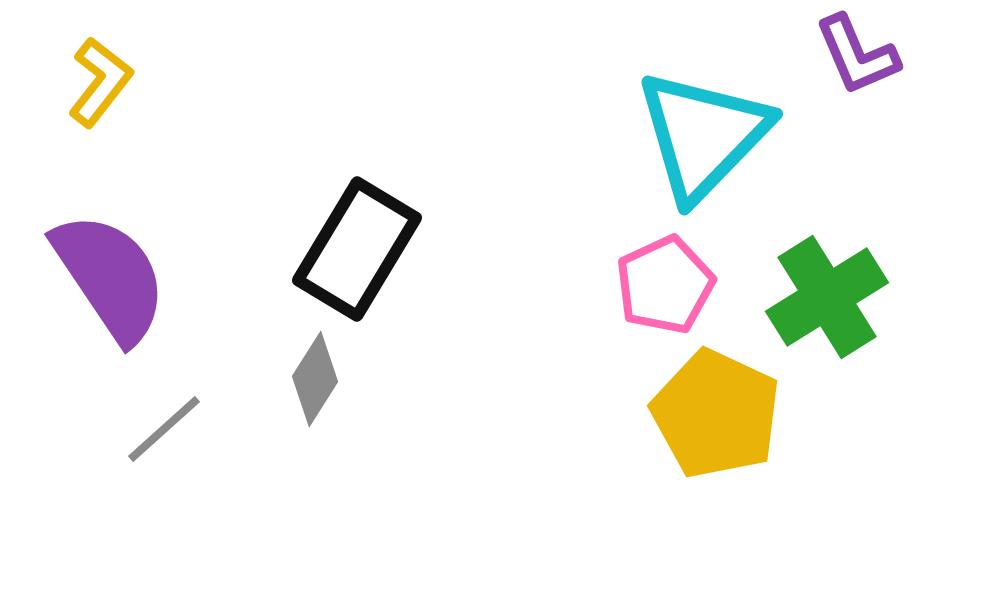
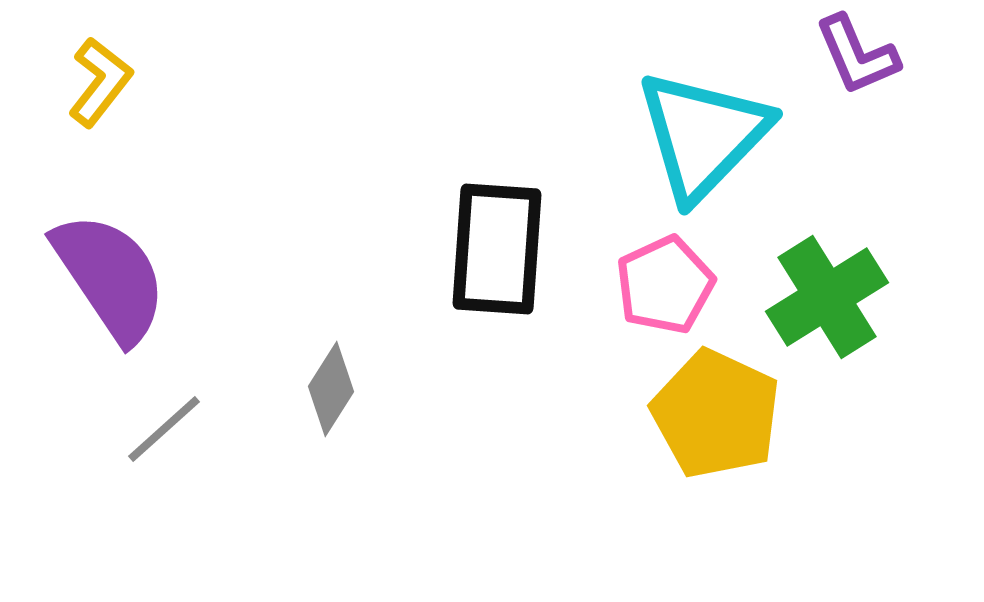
black rectangle: moved 140 px right; rotated 27 degrees counterclockwise
gray diamond: moved 16 px right, 10 px down
